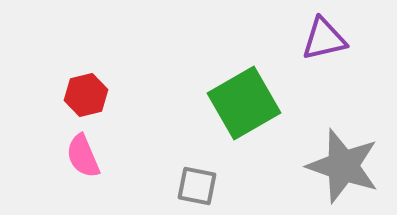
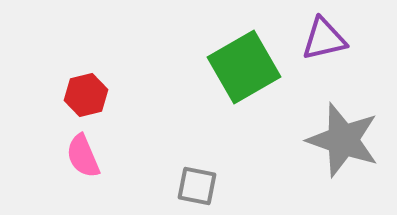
green square: moved 36 px up
gray star: moved 26 px up
